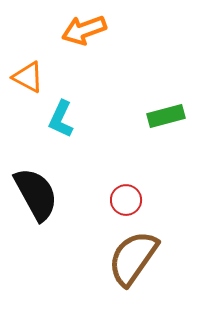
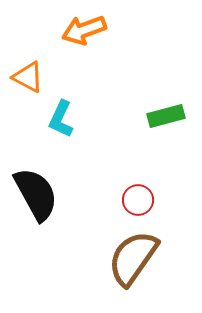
red circle: moved 12 px right
